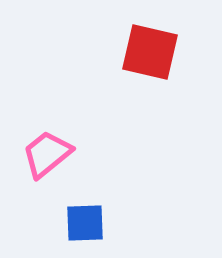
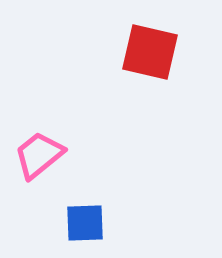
pink trapezoid: moved 8 px left, 1 px down
